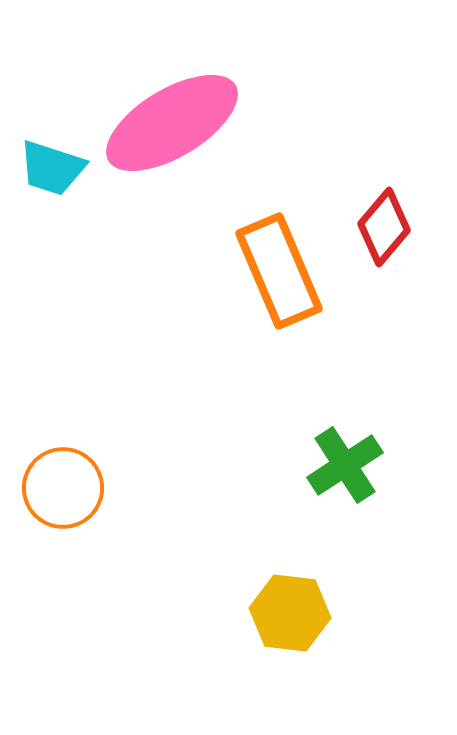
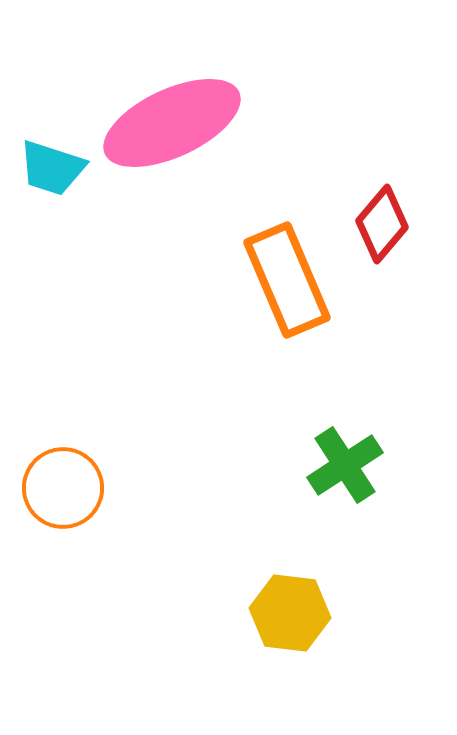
pink ellipse: rotated 6 degrees clockwise
red diamond: moved 2 px left, 3 px up
orange rectangle: moved 8 px right, 9 px down
